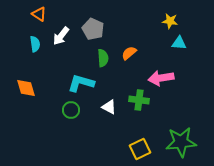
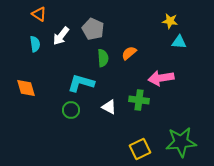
cyan triangle: moved 1 px up
